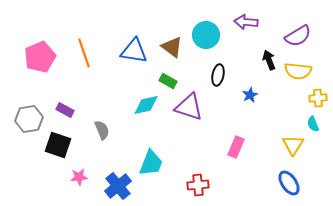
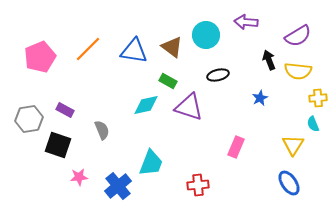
orange line: moved 4 px right, 4 px up; rotated 64 degrees clockwise
black ellipse: rotated 65 degrees clockwise
blue star: moved 10 px right, 3 px down
